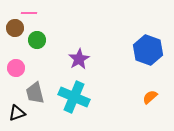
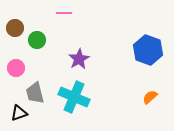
pink line: moved 35 px right
black triangle: moved 2 px right
